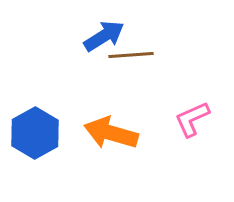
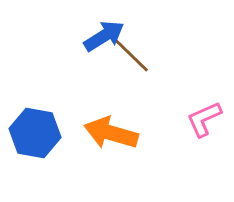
brown line: rotated 48 degrees clockwise
pink L-shape: moved 12 px right
blue hexagon: rotated 21 degrees counterclockwise
